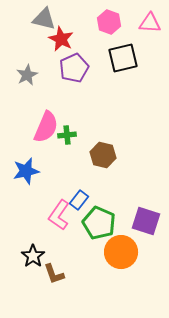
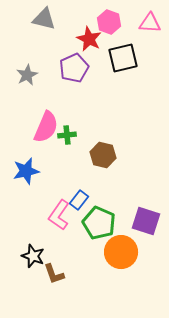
red star: moved 28 px right
black star: rotated 15 degrees counterclockwise
